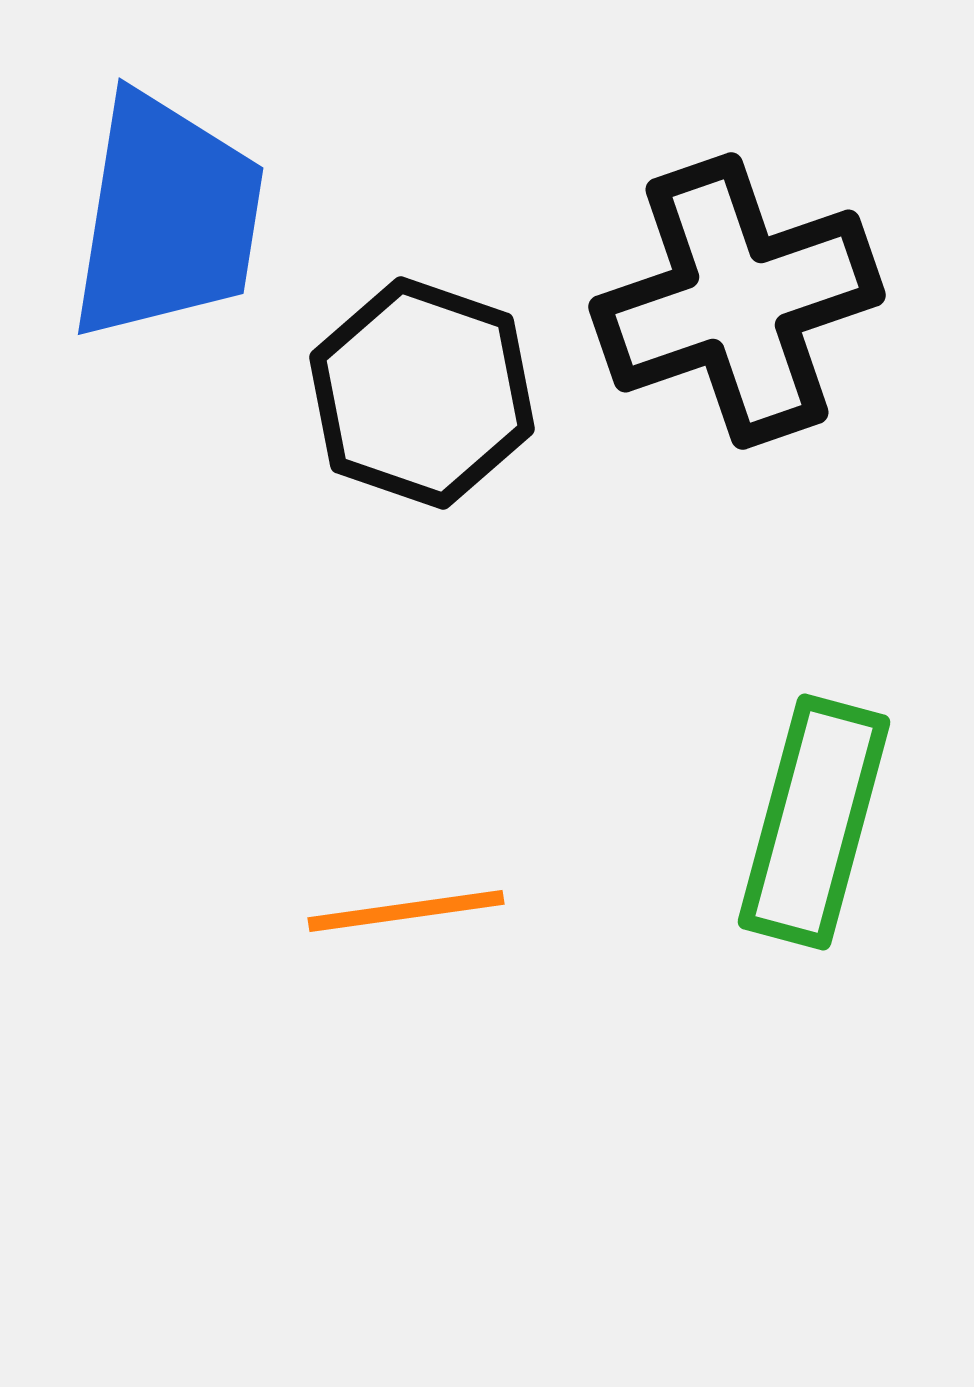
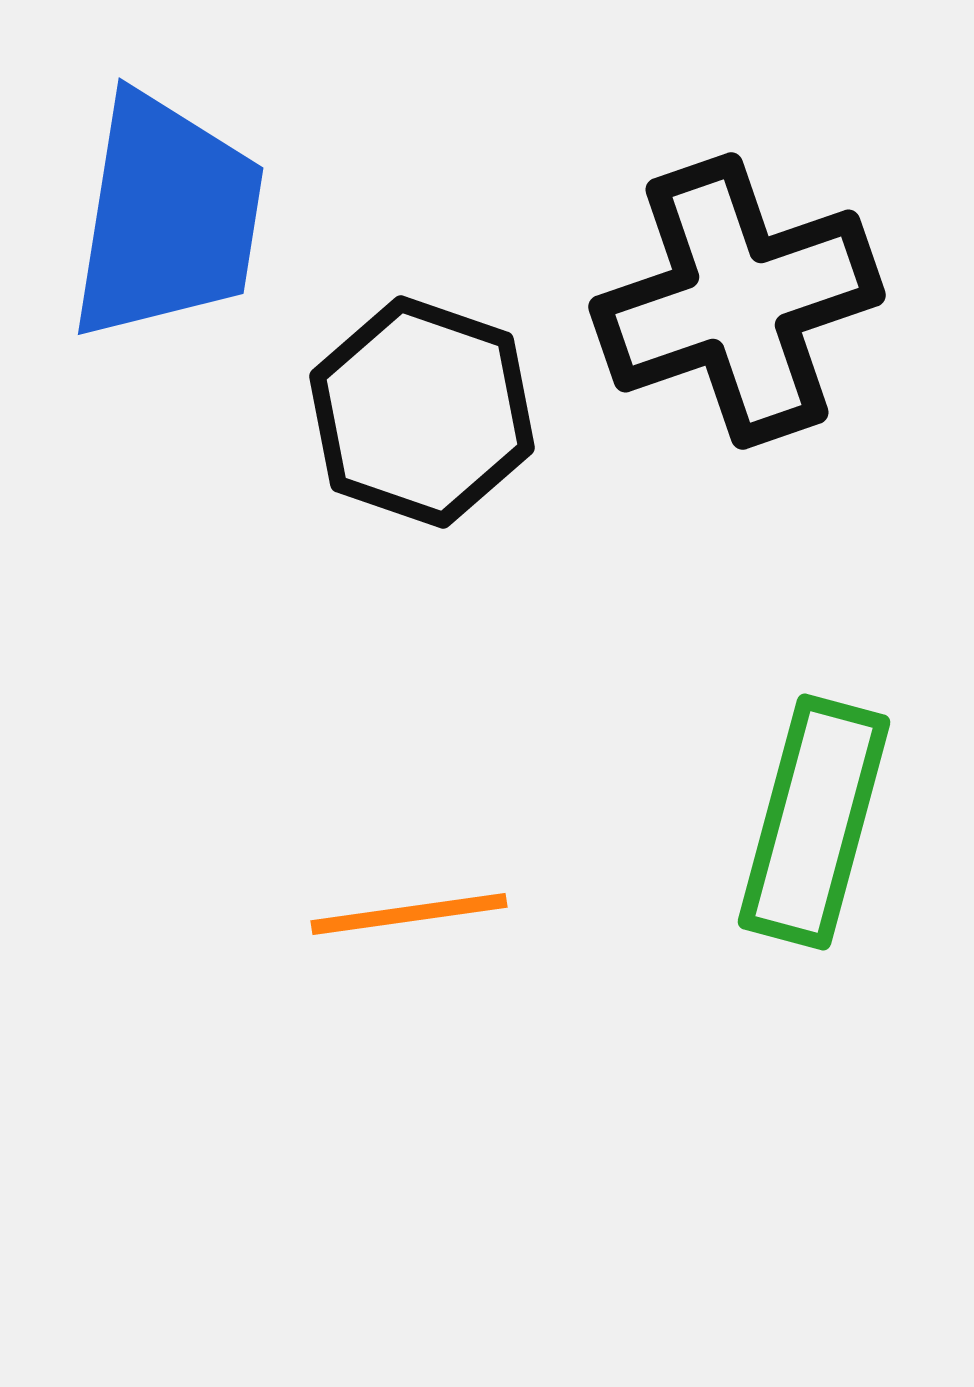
black hexagon: moved 19 px down
orange line: moved 3 px right, 3 px down
